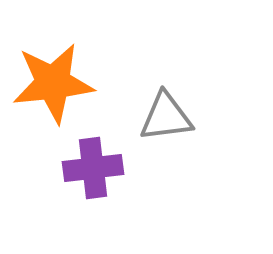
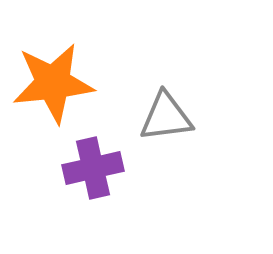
purple cross: rotated 6 degrees counterclockwise
